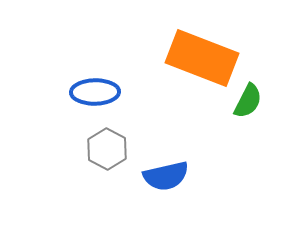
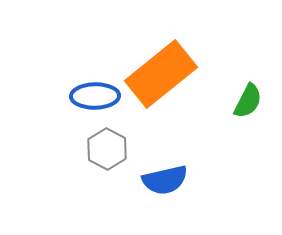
orange rectangle: moved 41 px left, 16 px down; rotated 60 degrees counterclockwise
blue ellipse: moved 4 px down
blue semicircle: moved 1 px left, 4 px down
